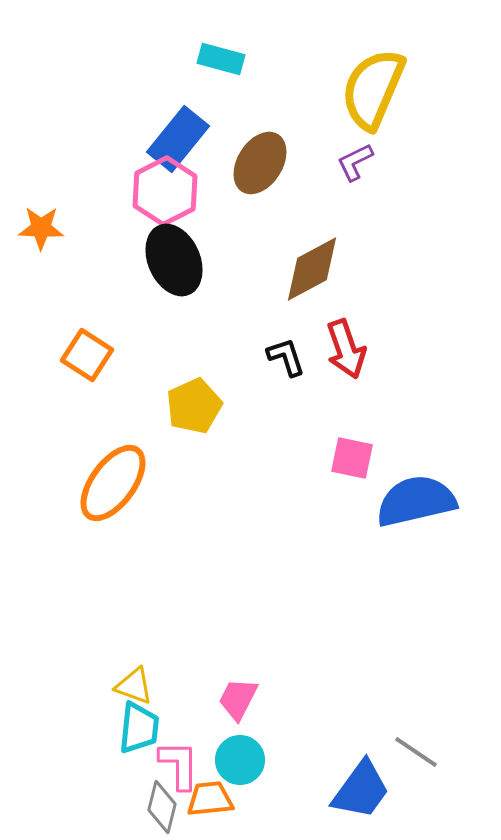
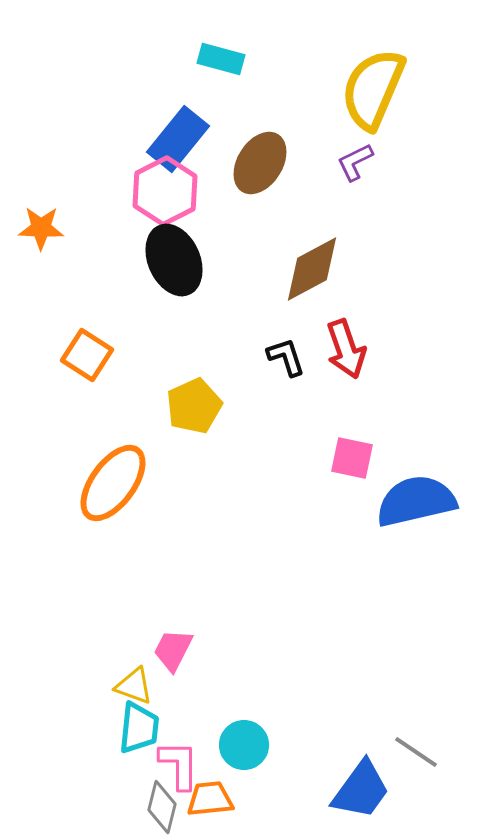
pink trapezoid: moved 65 px left, 49 px up
cyan circle: moved 4 px right, 15 px up
